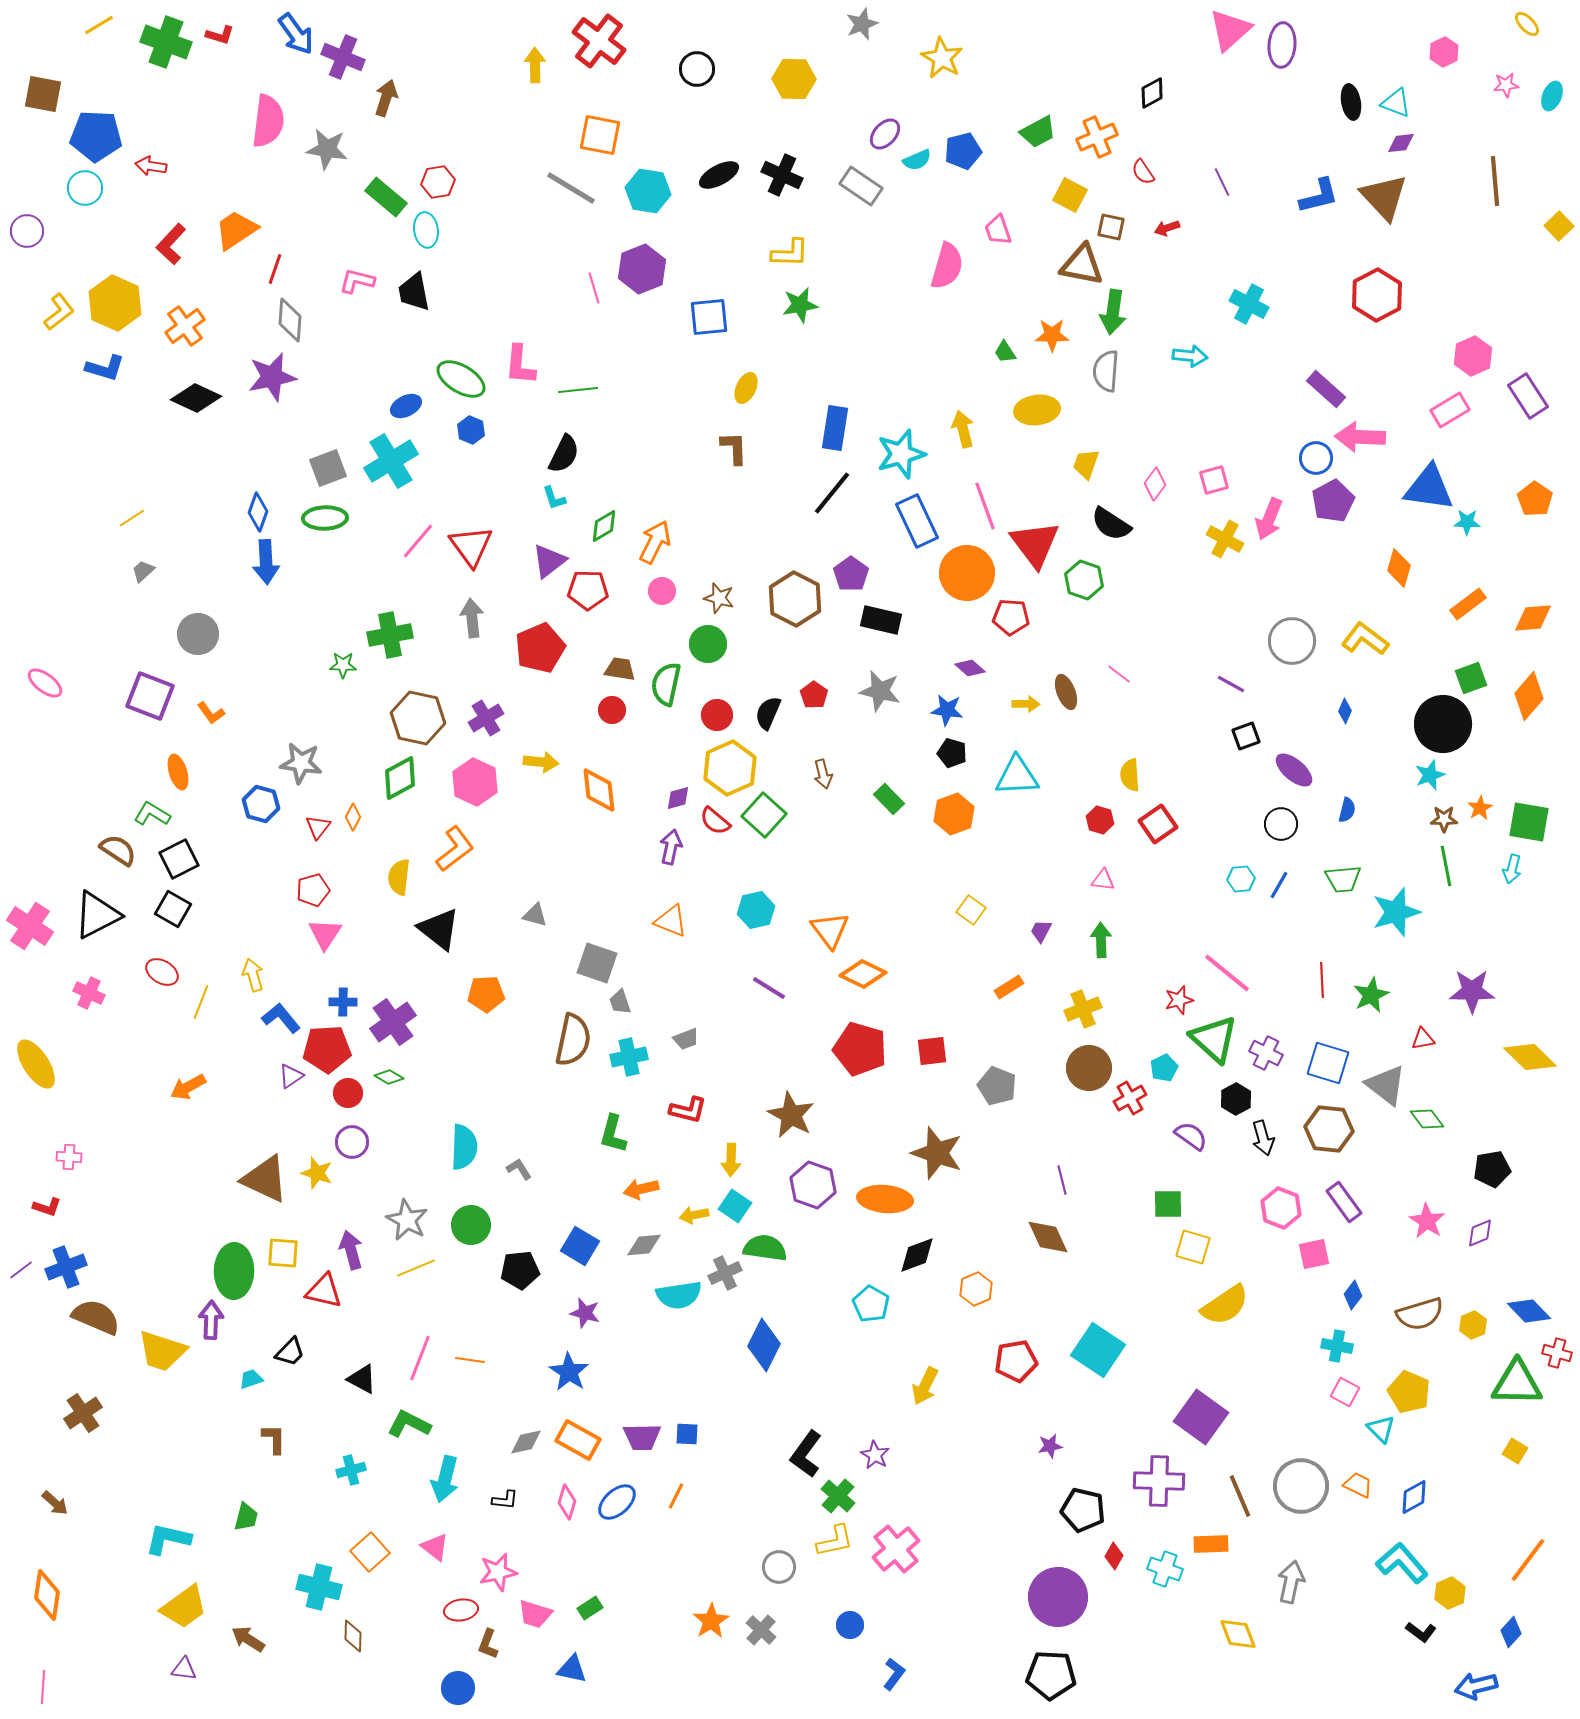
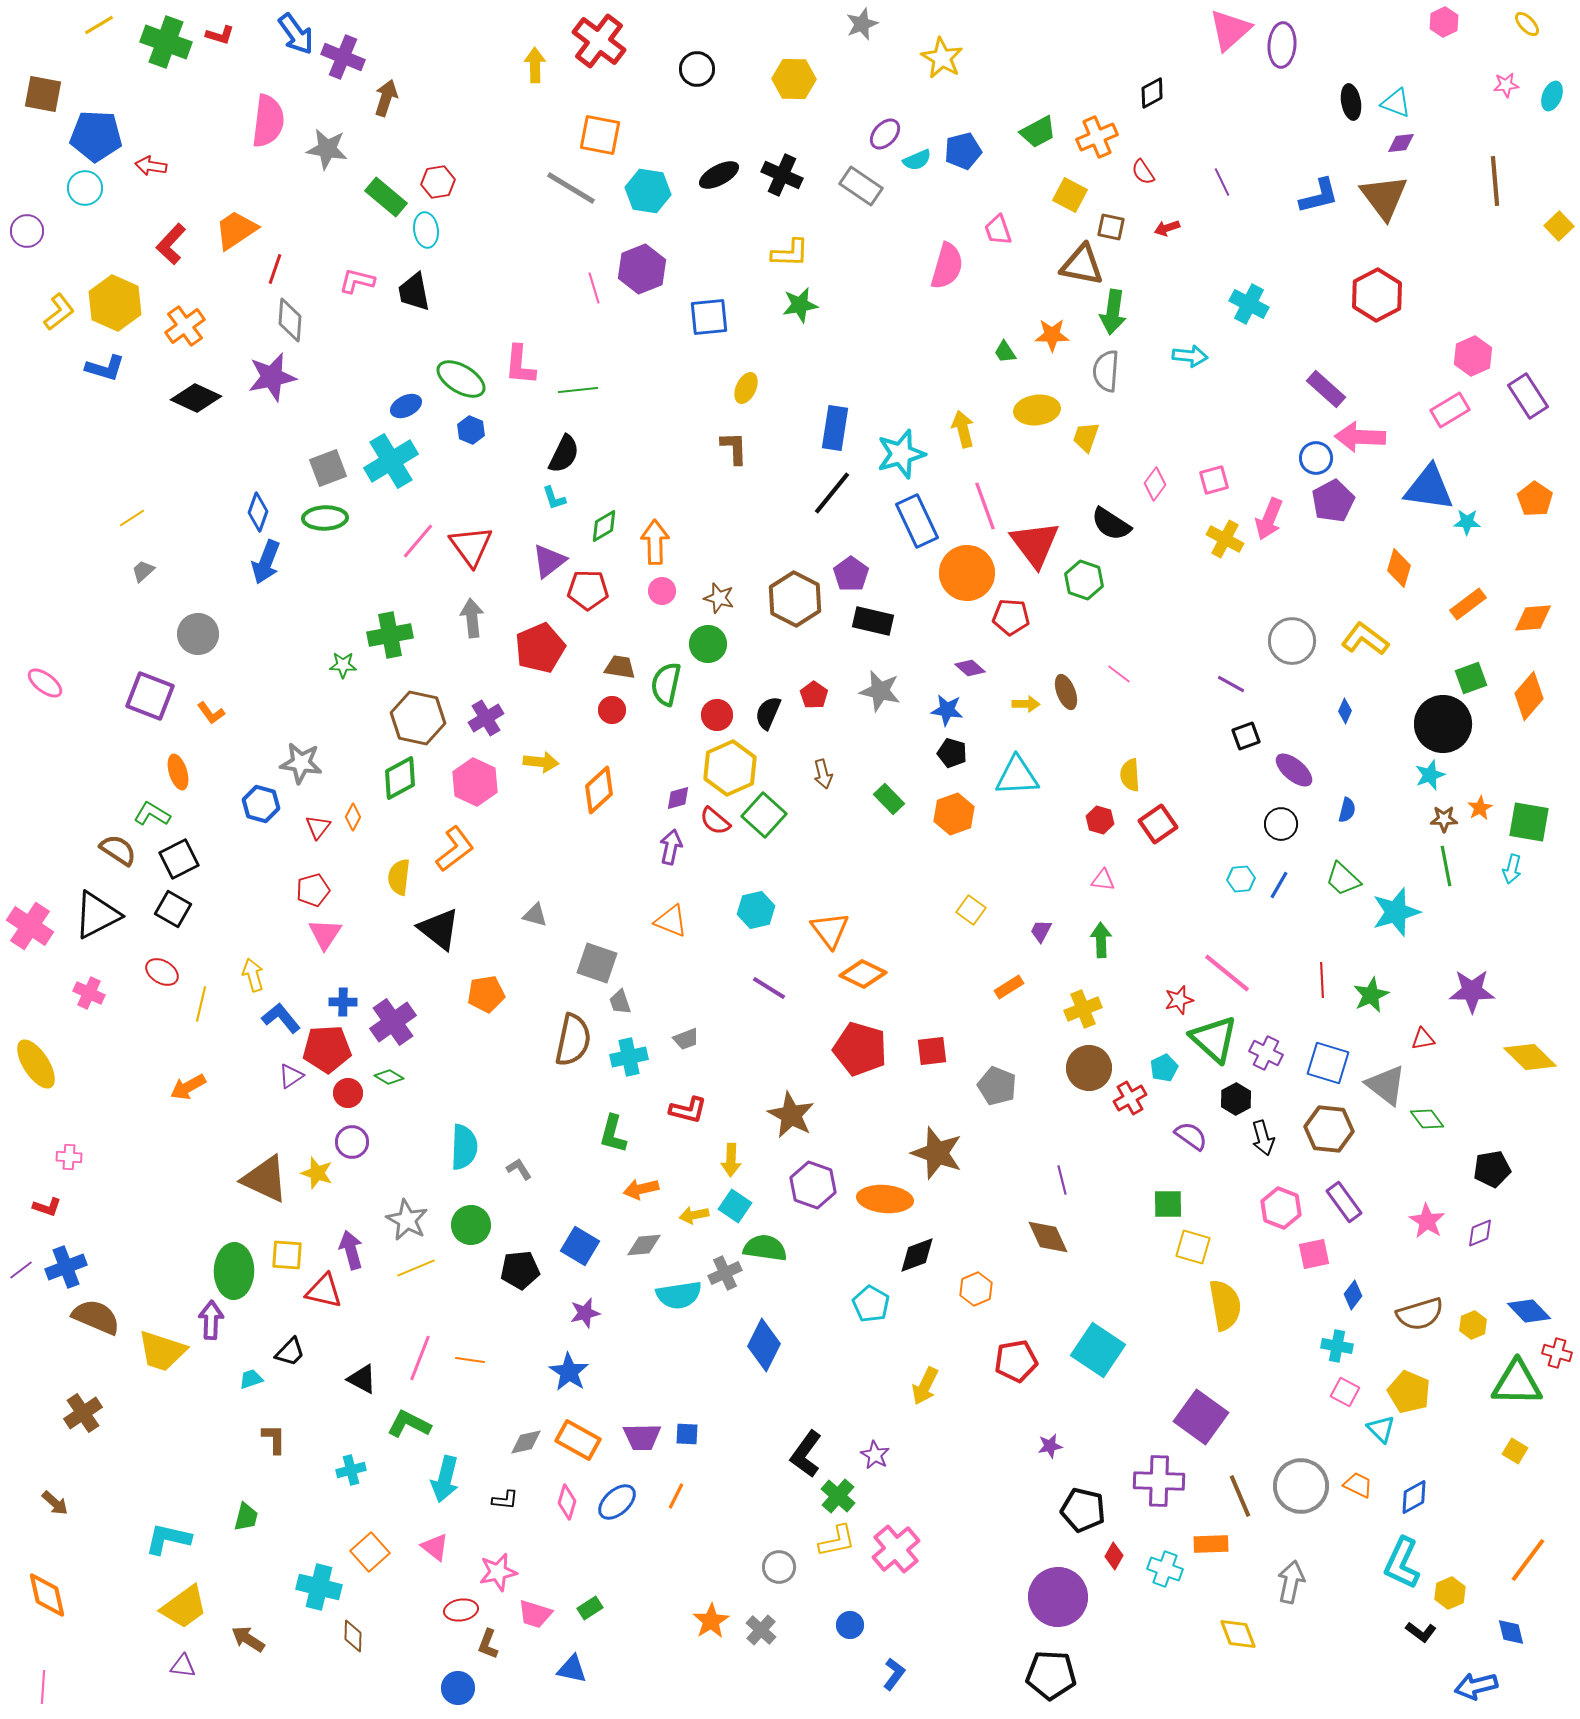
pink hexagon at (1444, 52): moved 30 px up
brown triangle at (1384, 197): rotated 6 degrees clockwise
yellow trapezoid at (1086, 464): moved 27 px up
orange arrow at (655, 542): rotated 27 degrees counterclockwise
blue arrow at (266, 562): rotated 24 degrees clockwise
black rectangle at (881, 620): moved 8 px left, 1 px down
brown trapezoid at (620, 669): moved 2 px up
orange diamond at (599, 790): rotated 54 degrees clockwise
green trapezoid at (1343, 879): rotated 48 degrees clockwise
orange pentagon at (486, 994): rotated 6 degrees counterclockwise
yellow line at (201, 1002): moved 2 px down; rotated 8 degrees counterclockwise
yellow square at (283, 1253): moved 4 px right, 2 px down
yellow semicircle at (1225, 1305): rotated 66 degrees counterclockwise
purple star at (585, 1313): rotated 28 degrees counterclockwise
yellow L-shape at (835, 1541): moved 2 px right
cyan L-shape at (1402, 1563): rotated 114 degrees counterclockwise
orange diamond at (47, 1595): rotated 21 degrees counterclockwise
blue diamond at (1511, 1632): rotated 56 degrees counterclockwise
purple triangle at (184, 1669): moved 1 px left, 3 px up
